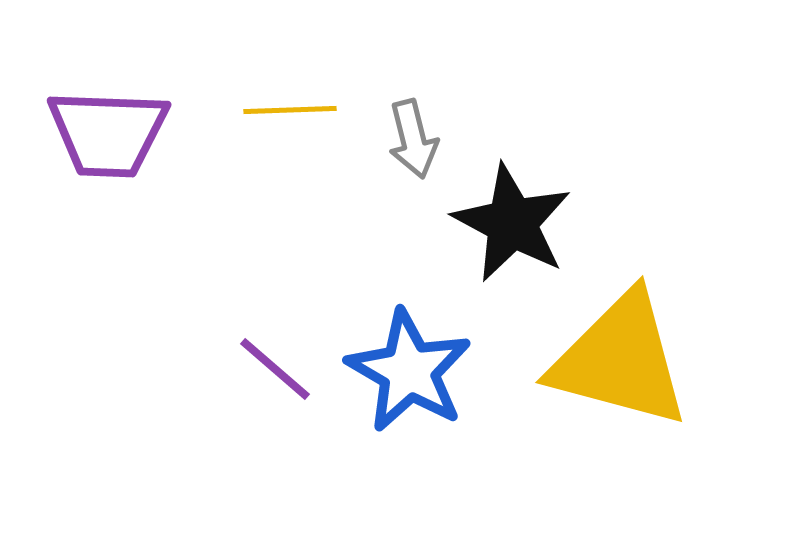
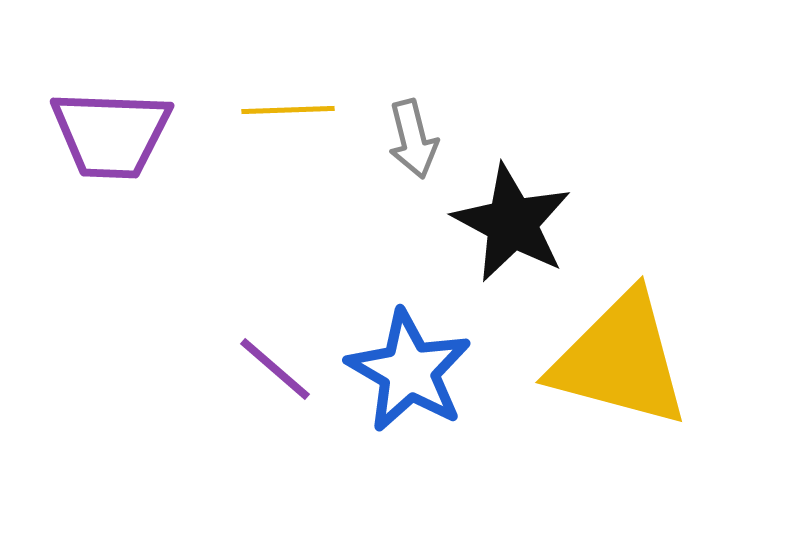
yellow line: moved 2 px left
purple trapezoid: moved 3 px right, 1 px down
